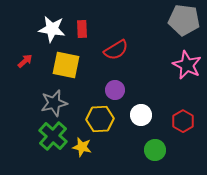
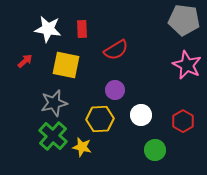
white star: moved 4 px left
